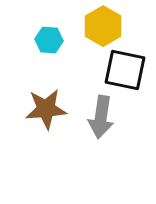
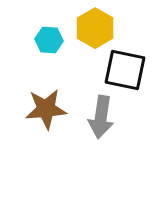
yellow hexagon: moved 8 px left, 2 px down
